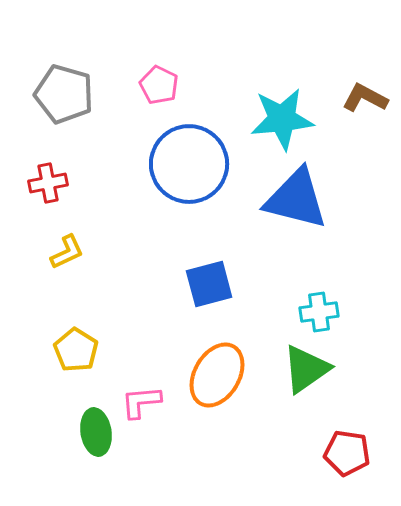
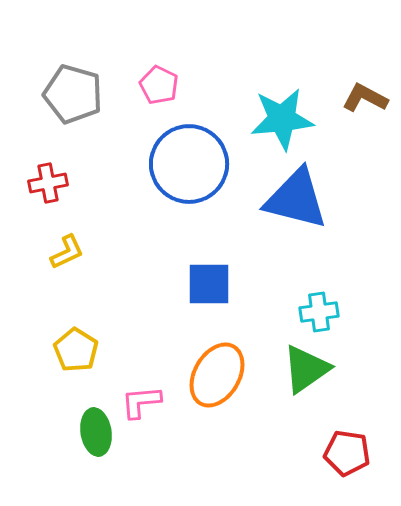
gray pentagon: moved 9 px right
blue square: rotated 15 degrees clockwise
